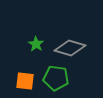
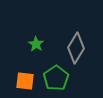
gray diamond: moved 6 px right; rotated 76 degrees counterclockwise
green pentagon: rotated 30 degrees clockwise
